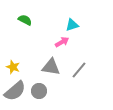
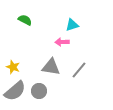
pink arrow: rotated 152 degrees counterclockwise
